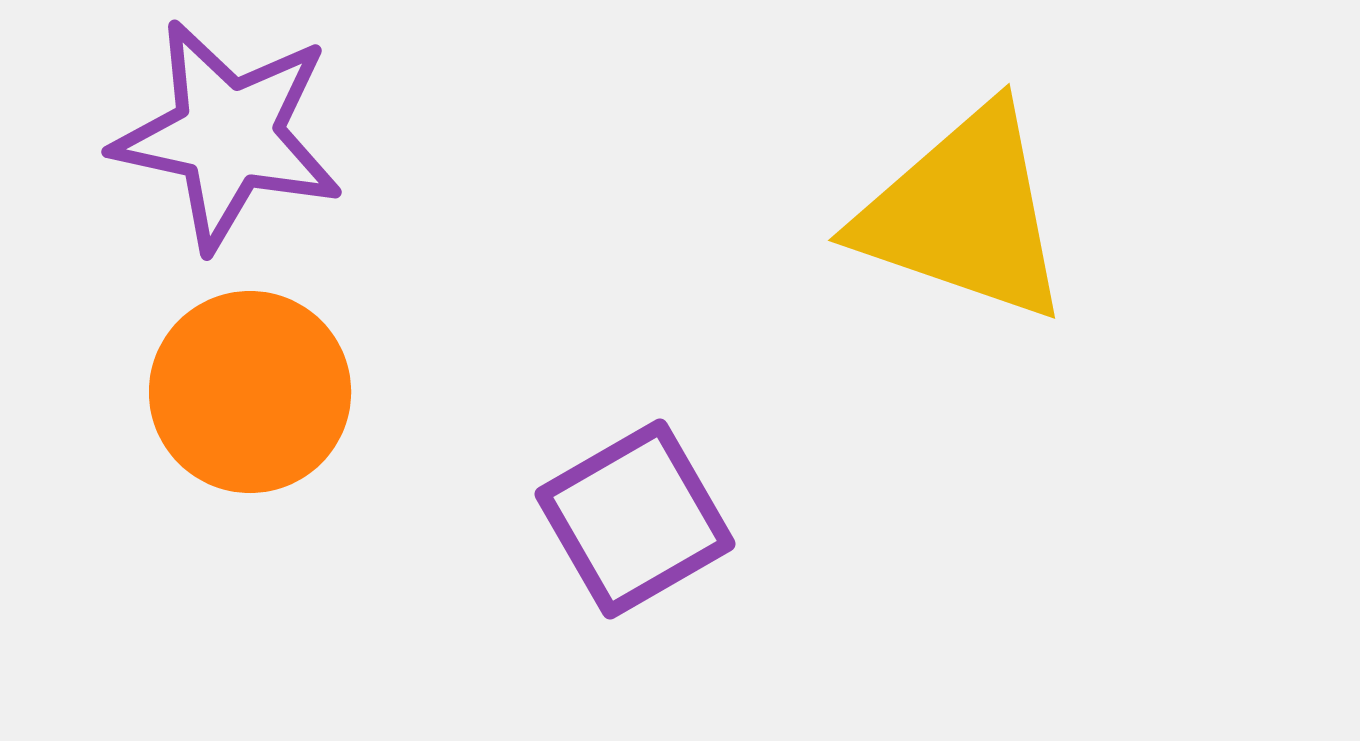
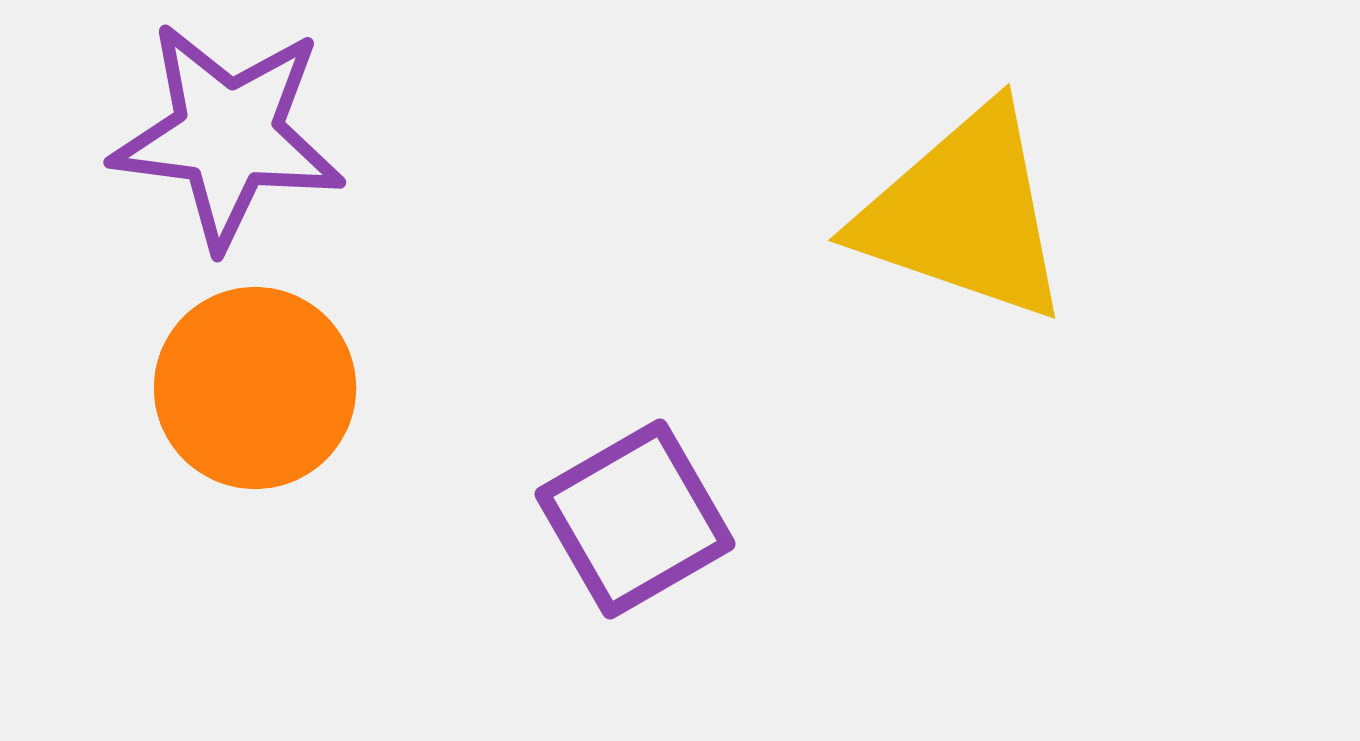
purple star: rotated 5 degrees counterclockwise
orange circle: moved 5 px right, 4 px up
